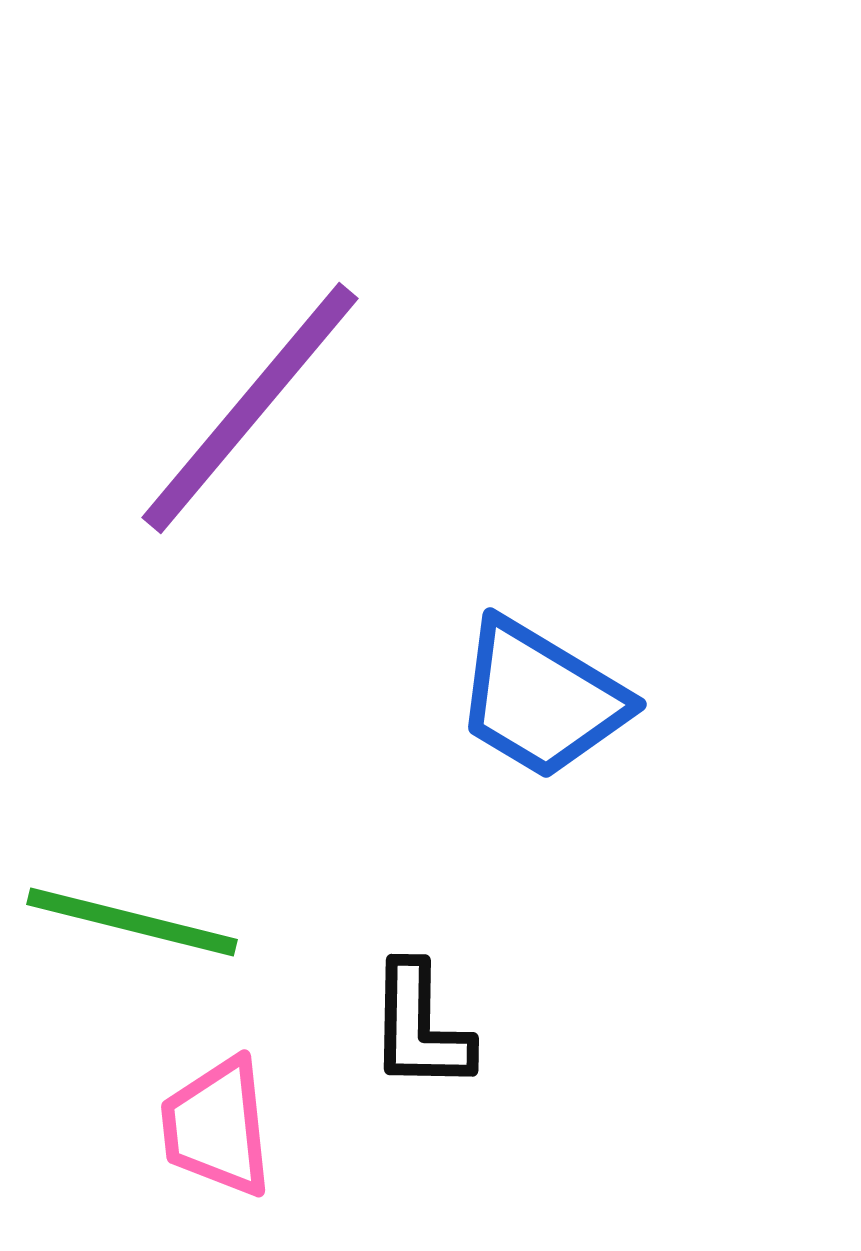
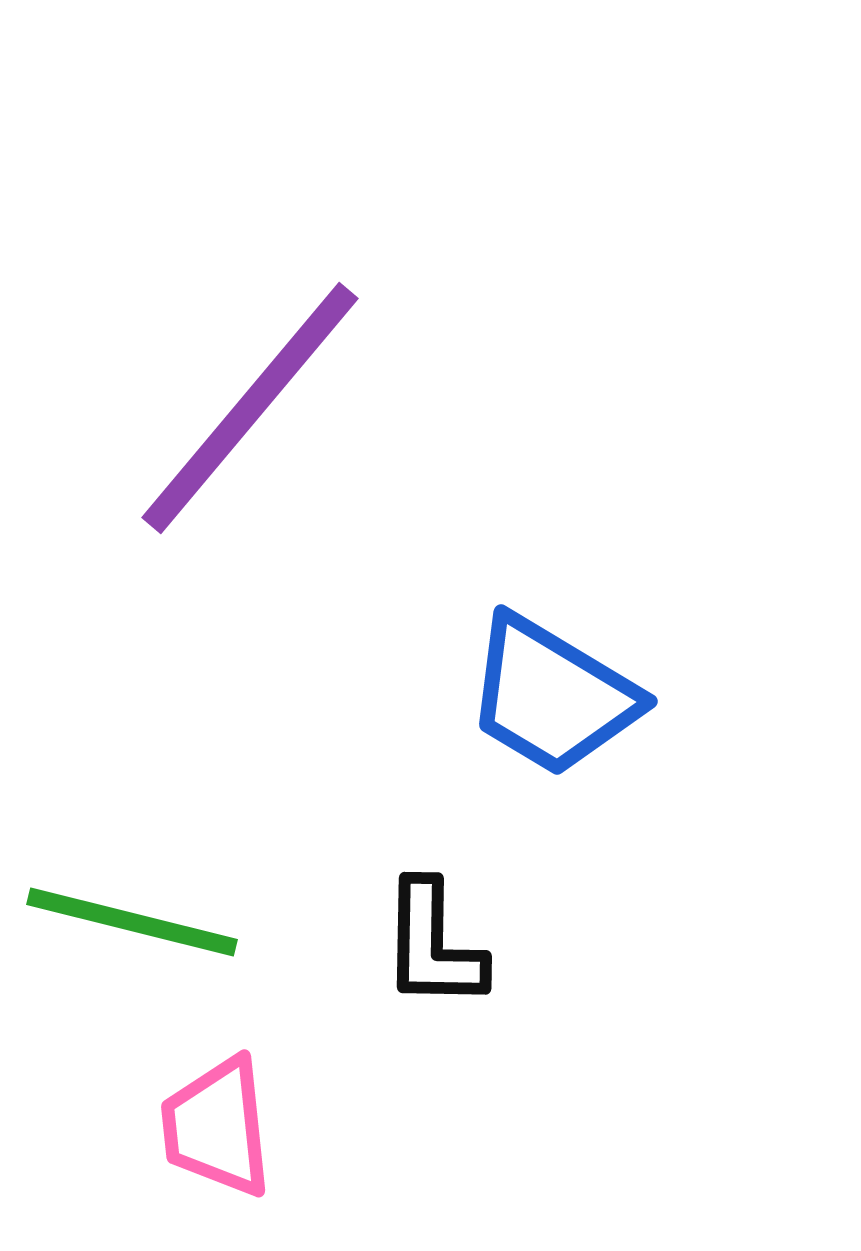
blue trapezoid: moved 11 px right, 3 px up
black L-shape: moved 13 px right, 82 px up
